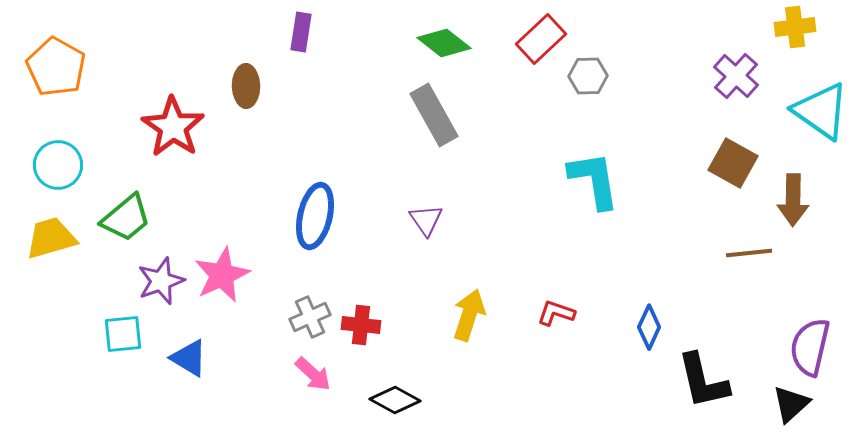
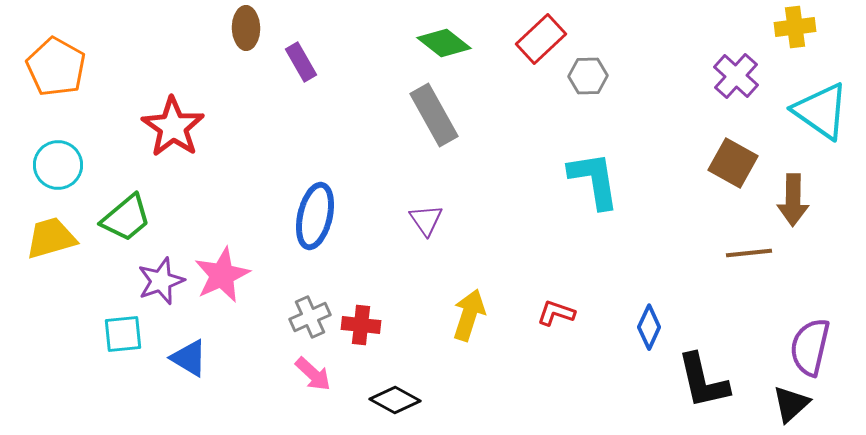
purple rectangle: moved 30 px down; rotated 39 degrees counterclockwise
brown ellipse: moved 58 px up
